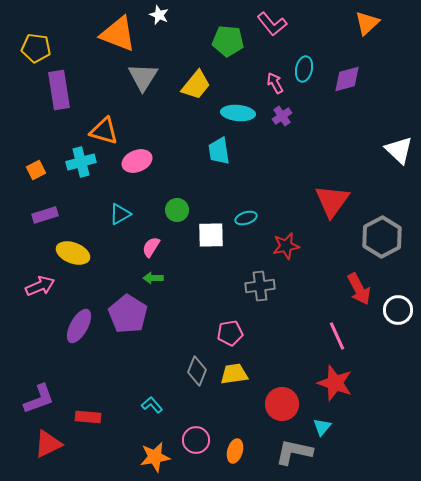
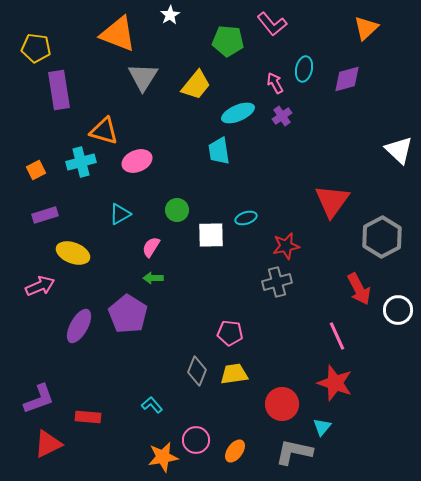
white star at (159, 15): moved 11 px right; rotated 18 degrees clockwise
orange triangle at (367, 23): moved 1 px left, 5 px down
cyan ellipse at (238, 113): rotated 28 degrees counterclockwise
gray cross at (260, 286): moved 17 px right, 4 px up; rotated 8 degrees counterclockwise
pink pentagon at (230, 333): rotated 15 degrees clockwise
orange ellipse at (235, 451): rotated 20 degrees clockwise
orange star at (155, 457): moved 8 px right
